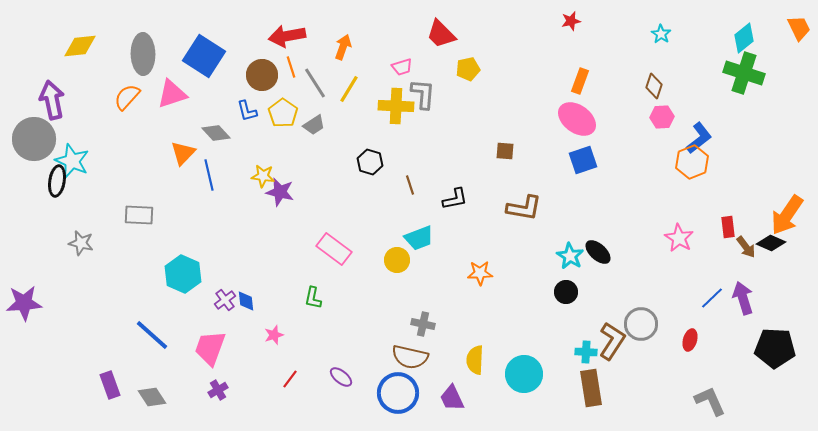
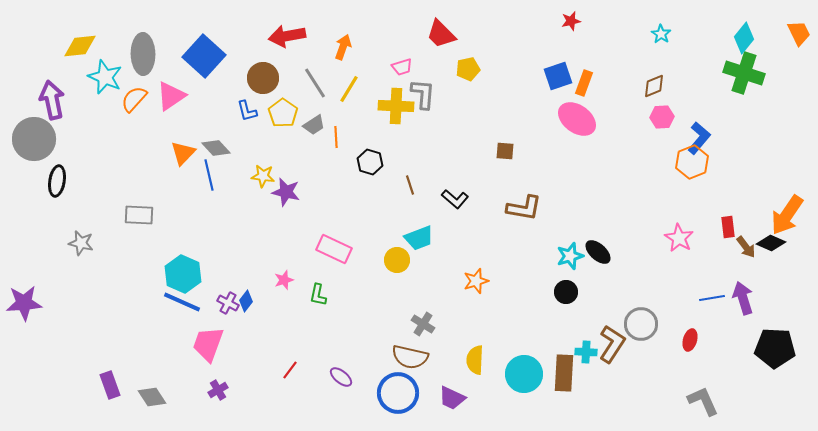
orange trapezoid at (799, 28): moved 5 px down
cyan diamond at (744, 38): rotated 12 degrees counterclockwise
blue square at (204, 56): rotated 9 degrees clockwise
orange line at (291, 67): moved 45 px right, 70 px down; rotated 15 degrees clockwise
brown circle at (262, 75): moved 1 px right, 3 px down
orange rectangle at (580, 81): moved 4 px right, 2 px down
brown diamond at (654, 86): rotated 50 degrees clockwise
pink triangle at (172, 94): moved 1 px left, 2 px down; rotated 16 degrees counterclockwise
orange semicircle at (127, 97): moved 7 px right, 2 px down
gray diamond at (216, 133): moved 15 px down
blue L-shape at (699, 138): rotated 12 degrees counterclockwise
blue square at (583, 160): moved 25 px left, 84 px up
cyan star at (72, 161): moved 33 px right, 84 px up
purple star at (280, 192): moved 6 px right
black L-shape at (455, 199): rotated 52 degrees clockwise
pink rectangle at (334, 249): rotated 12 degrees counterclockwise
cyan star at (570, 256): rotated 24 degrees clockwise
orange star at (480, 273): moved 4 px left, 8 px down; rotated 15 degrees counterclockwise
green L-shape at (313, 298): moved 5 px right, 3 px up
blue line at (712, 298): rotated 35 degrees clockwise
purple cross at (225, 300): moved 3 px right, 3 px down; rotated 25 degrees counterclockwise
blue diamond at (246, 301): rotated 45 degrees clockwise
gray cross at (423, 324): rotated 20 degrees clockwise
blue line at (152, 335): moved 30 px right, 33 px up; rotated 18 degrees counterclockwise
pink star at (274, 335): moved 10 px right, 55 px up
brown L-shape at (612, 341): moved 3 px down
pink trapezoid at (210, 348): moved 2 px left, 4 px up
red line at (290, 379): moved 9 px up
brown rectangle at (591, 388): moved 27 px left, 15 px up; rotated 12 degrees clockwise
purple trapezoid at (452, 398): rotated 40 degrees counterclockwise
gray L-shape at (710, 401): moved 7 px left
